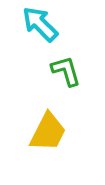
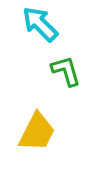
yellow trapezoid: moved 11 px left
